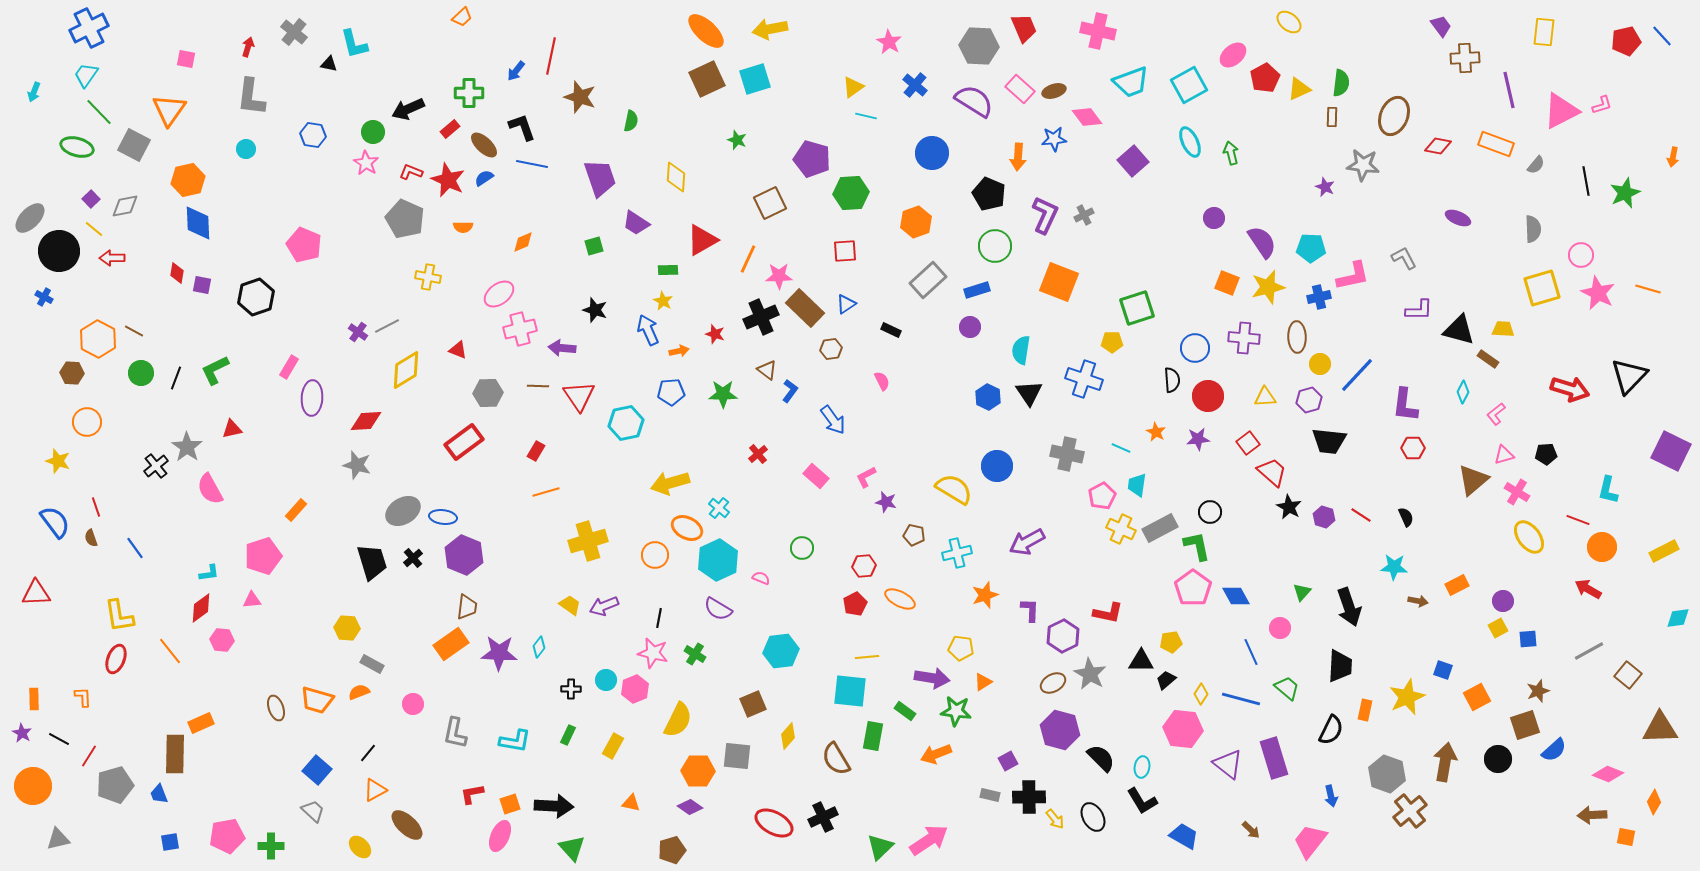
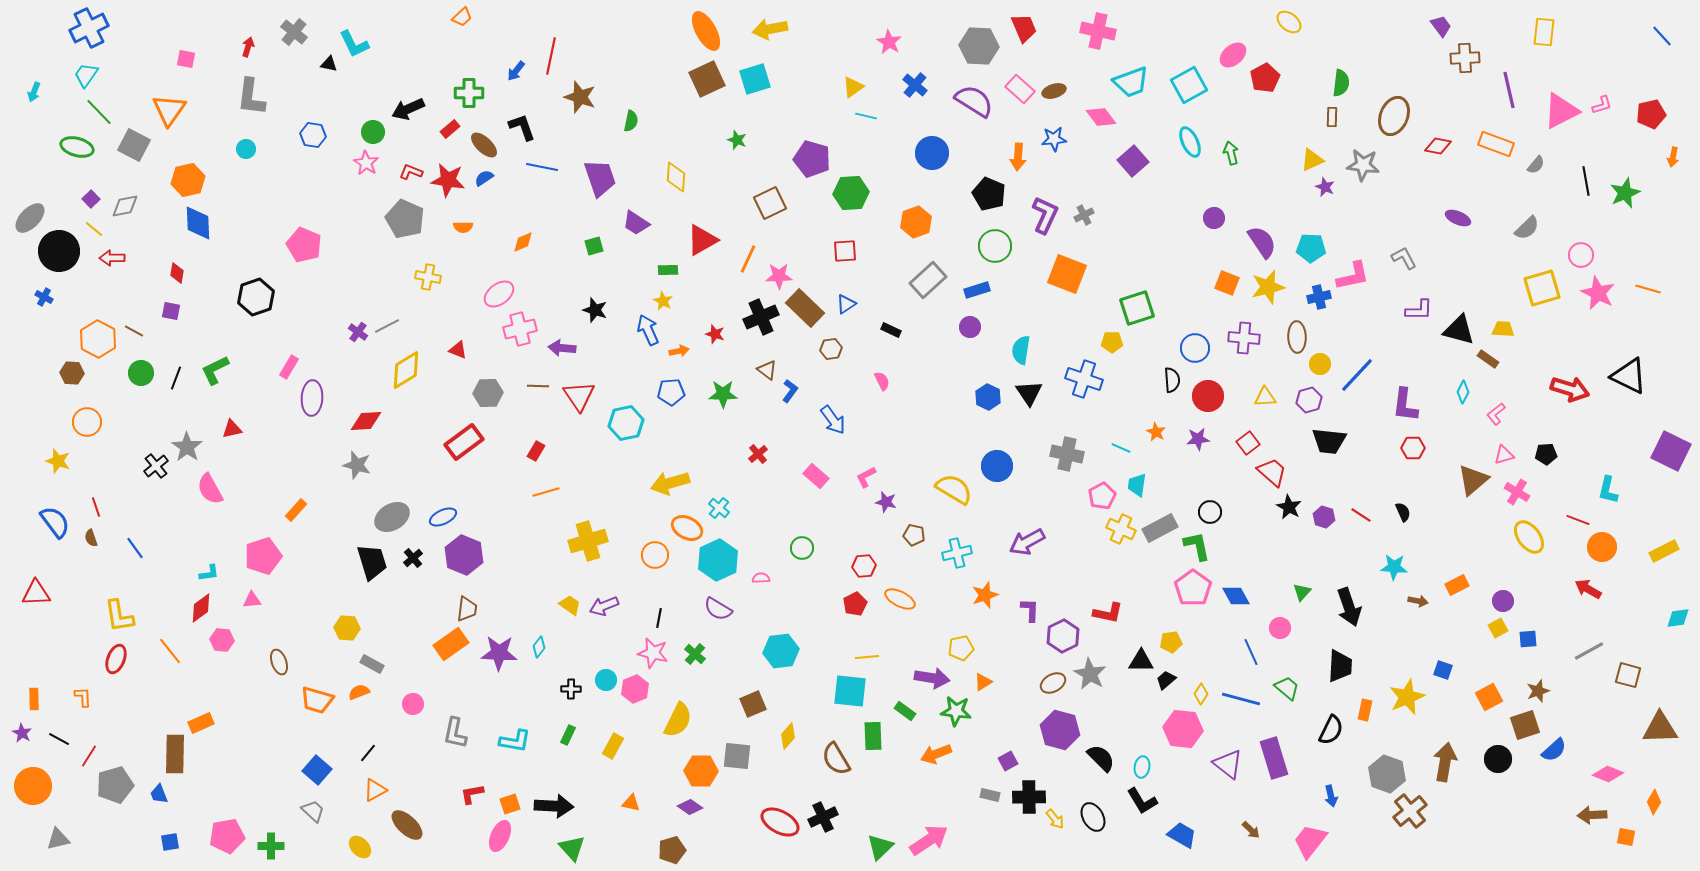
orange ellipse at (706, 31): rotated 18 degrees clockwise
red pentagon at (1626, 41): moved 25 px right, 73 px down
cyan L-shape at (354, 44): rotated 12 degrees counterclockwise
yellow triangle at (1299, 89): moved 13 px right, 71 px down
pink diamond at (1087, 117): moved 14 px right
blue line at (532, 164): moved 10 px right, 3 px down
red star at (448, 180): rotated 16 degrees counterclockwise
gray semicircle at (1533, 229): moved 6 px left, 1 px up; rotated 48 degrees clockwise
orange square at (1059, 282): moved 8 px right, 8 px up
purple square at (202, 285): moved 31 px left, 26 px down
black triangle at (1629, 376): rotated 48 degrees counterclockwise
gray ellipse at (403, 511): moved 11 px left, 6 px down
blue ellipse at (443, 517): rotated 32 degrees counterclockwise
black semicircle at (1406, 517): moved 3 px left, 5 px up
pink semicircle at (761, 578): rotated 24 degrees counterclockwise
brown trapezoid at (467, 607): moved 2 px down
yellow pentagon at (961, 648): rotated 20 degrees counterclockwise
green cross at (695, 654): rotated 10 degrees clockwise
brown square at (1628, 675): rotated 24 degrees counterclockwise
orange square at (1477, 697): moved 12 px right
brown ellipse at (276, 708): moved 3 px right, 46 px up
green rectangle at (873, 736): rotated 12 degrees counterclockwise
orange hexagon at (698, 771): moved 3 px right
red ellipse at (774, 823): moved 6 px right, 1 px up
blue trapezoid at (1184, 836): moved 2 px left, 1 px up
